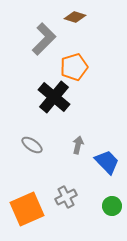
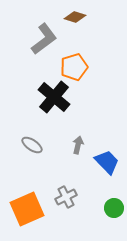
gray L-shape: rotated 8 degrees clockwise
green circle: moved 2 px right, 2 px down
